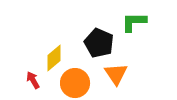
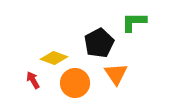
black pentagon: rotated 20 degrees clockwise
yellow diamond: rotated 60 degrees clockwise
